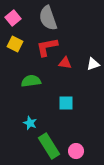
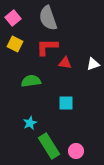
red L-shape: rotated 10 degrees clockwise
cyan star: rotated 24 degrees clockwise
